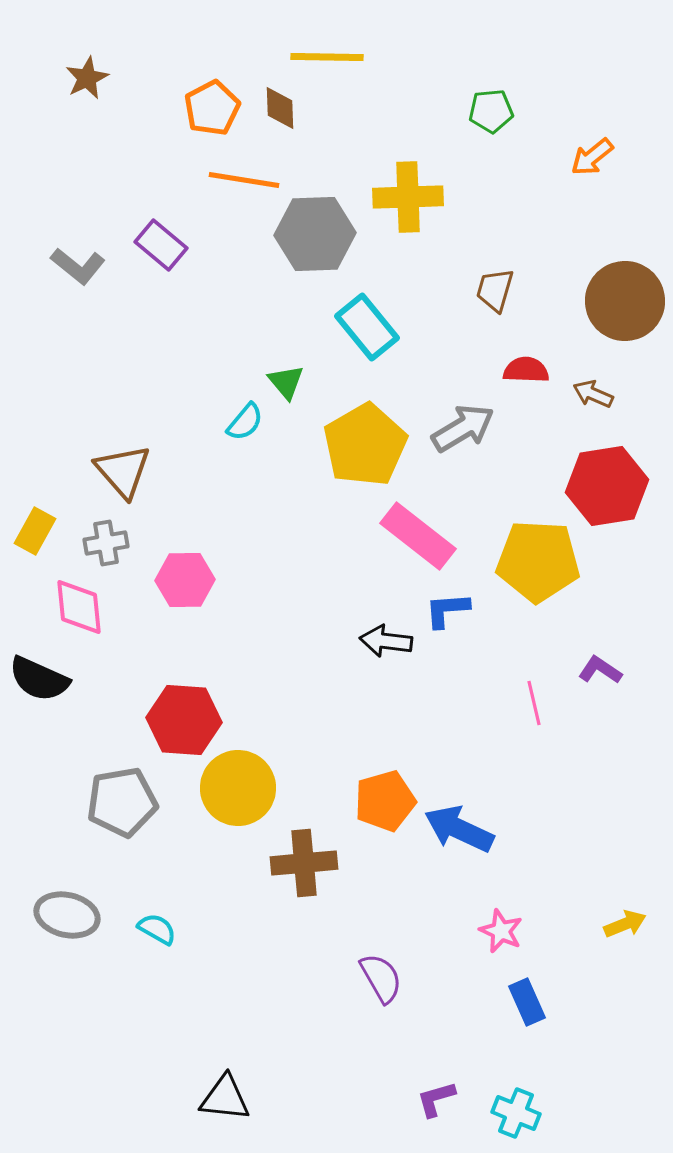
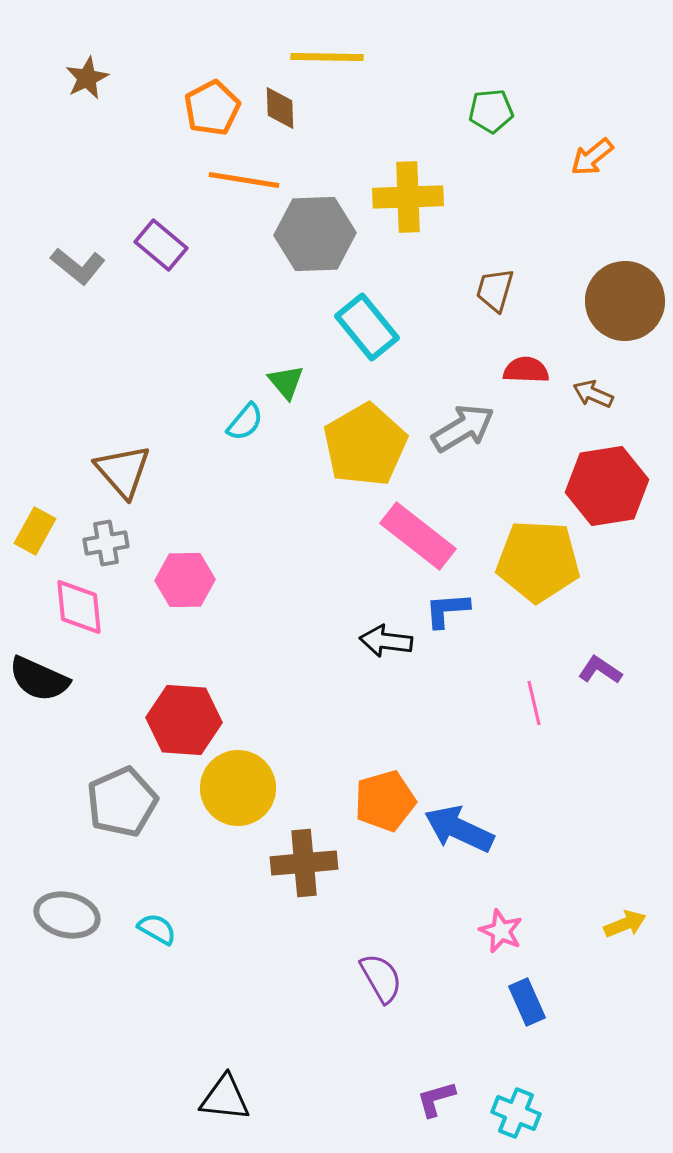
gray pentagon at (122, 802): rotated 14 degrees counterclockwise
